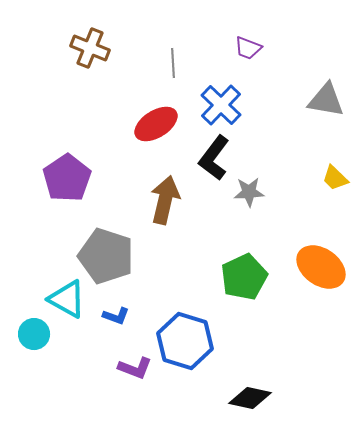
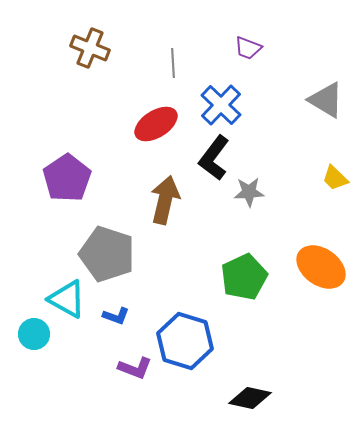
gray triangle: rotated 21 degrees clockwise
gray pentagon: moved 1 px right, 2 px up
